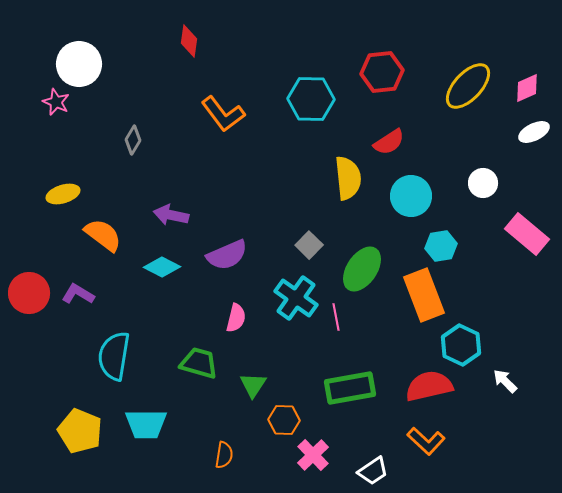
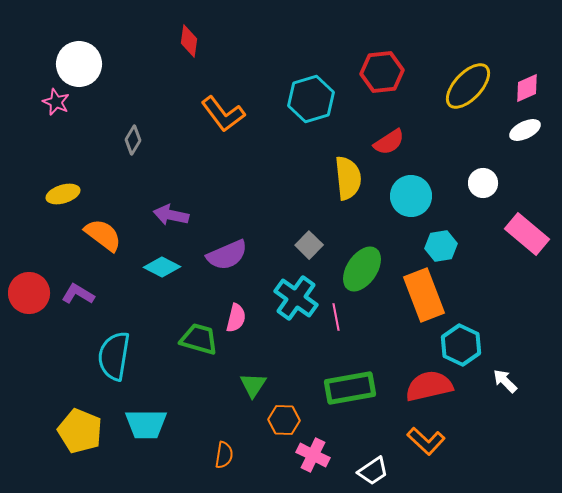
cyan hexagon at (311, 99): rotated 18 degrees counterclockwise
white ellipse at (534, 132): moved 9 px left, 2 px up
green trapezoid at (199, 363): moved 24 px up
pink cross at (313, 455): rotated 20 degrees counterclockwise
